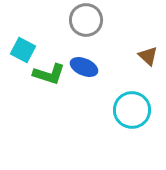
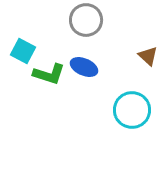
cyan square: moved 1 px down
